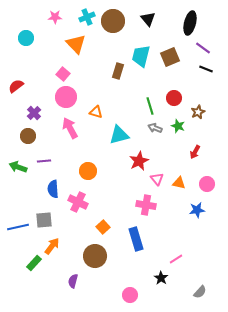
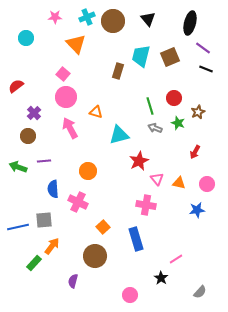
green star at (178, 126): moved 3 px up
